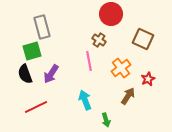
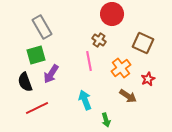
red circle: moved 1 px right
gray rectangle: rotated 15 degrees counterclockwise
brown square: moved 4 px down
green square: moved 4 px right, 4 px down
black semicircle: moved 8 px down
brown arrow: rotated 90 degrees clockwise
red line: moved 1 px right, 1 px down
